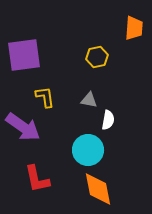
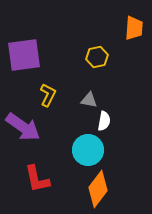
yellow L-shape: moved 3 px right, 2 px up; rotated 35 degrees clockwise
white semicircle: moved 4 px left, 1 px down
orange diamond: rotated 48 degrees clockwise
